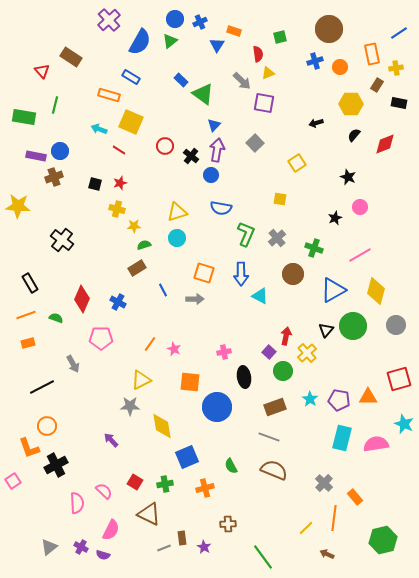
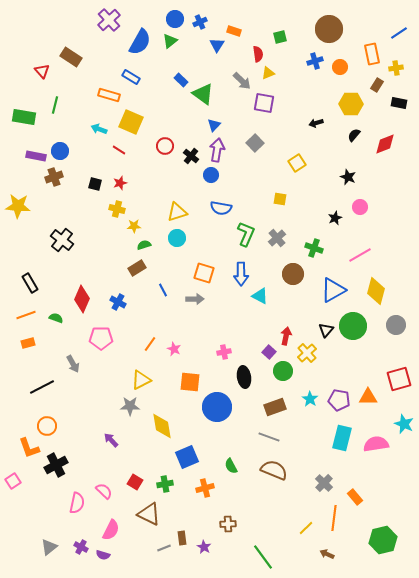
pink semicircle at (77, 503): rotated 15 degrees clockwise
